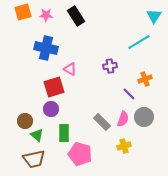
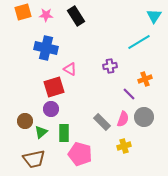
green triangle: moved 4 px right, 3 px up; rotated 40 degrees clockwise
